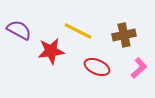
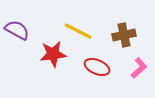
purple semicircle: moved 2 px left
red star: moved 2 px right, 3 px down
